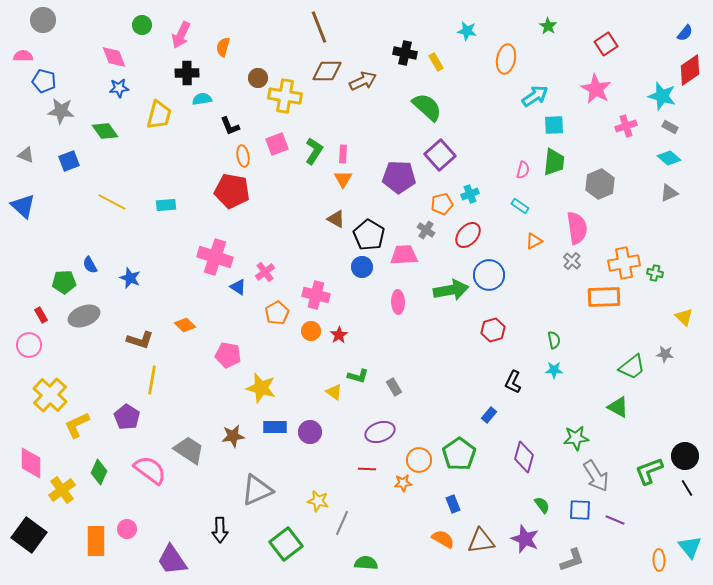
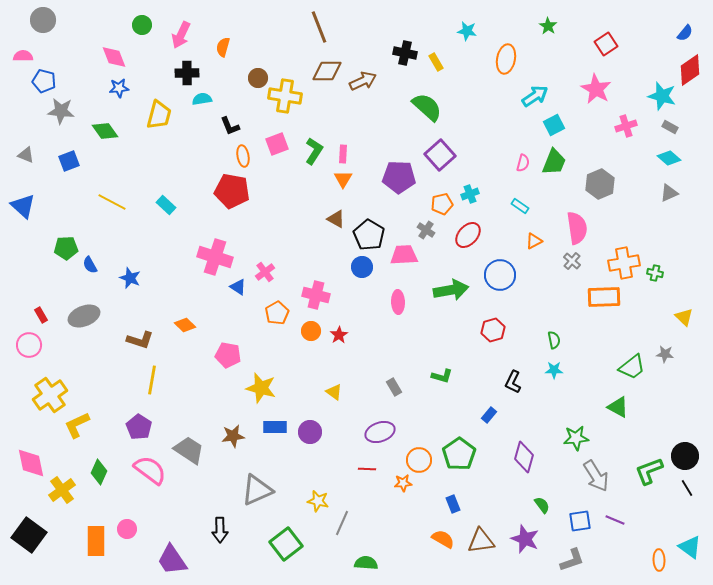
cyan square at (554, 125): rotated 25 degrees counterclockwise
green trapezoid at (554, 162): rotated 16 degrees clockwise
pink semicircle at (523, 170): moved 7 px up
cyan rectangle at (166, 205): rotated 48 degrees clockwise
blue circle at (489, 275): moved 11 px right
green pentagon at (64, 282): moved 2 px right, 34 px up
green L-shape at (358, 376): moved 84 px right
yellow cross at (50, 395): rotated 12 degrees clockwise
purple pentagon at (127, 417): moved 12 px right, 10 px down
pink diamond at (31, 463): rotated 12 degrees counterclockwise
blue square at (580, 510): moved 11 px down; rotated 10 degrees counterclockwise
cyan triangle at (690, 547): rotated 15 degrees counterclockwise
